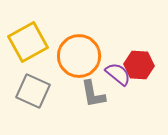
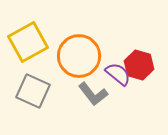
red hexagon: rotated 12 degrees clockwise
gray L-shape: rotated 28 degrees counterclockwise
